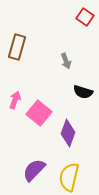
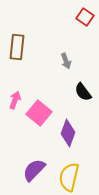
brown rectangle: rotated 10 degrees counterclockwise
black semicircle: rotated 36 degrees clockwise
